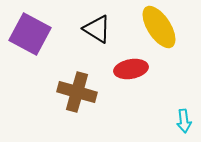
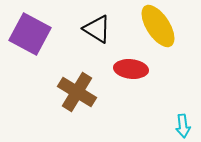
yellow ellipse: moved 1 px left, 1 px up
red ellipse: rotated 16 degrees clockwise
brown cross: rotated 15 degrees clockwise
cyan arrow: moved 1 px left, 5 px down
